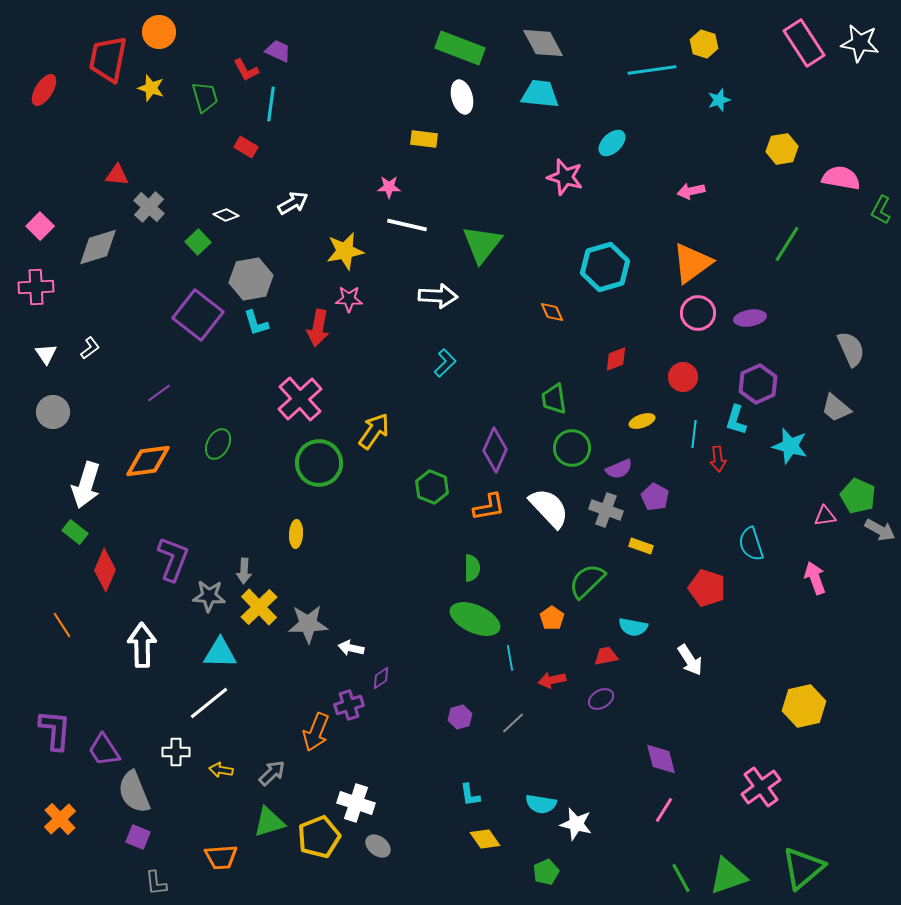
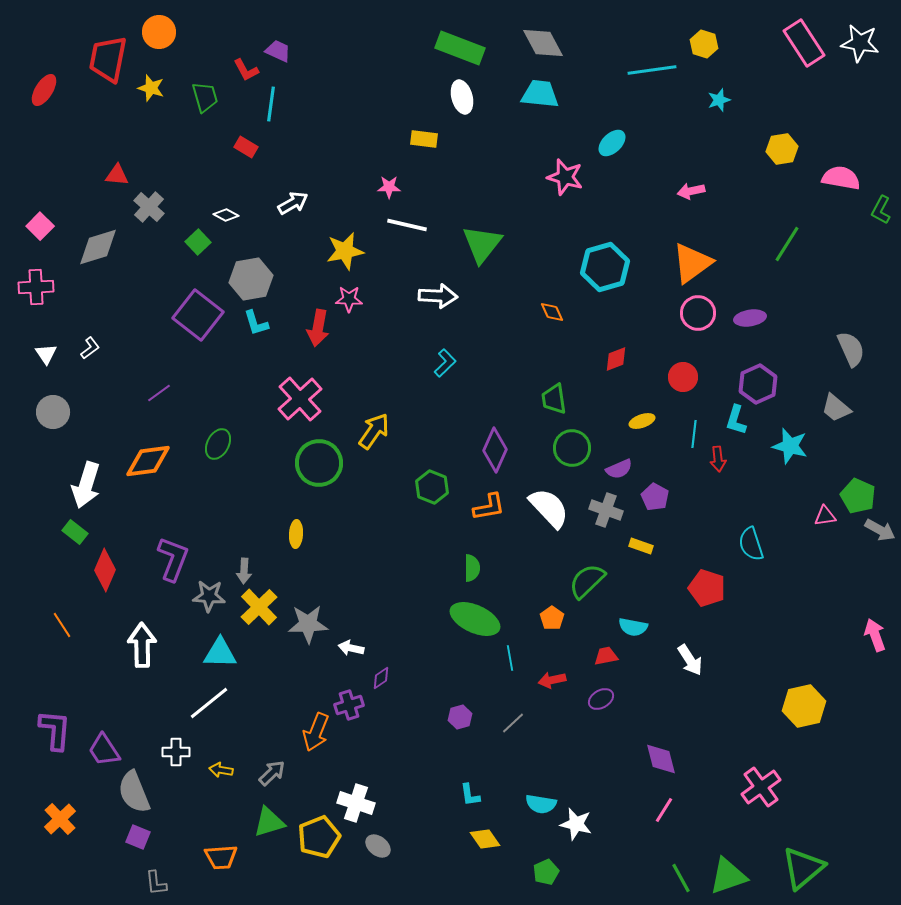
pink arrow at (815, 578): moved 60 px right, 57 px down
